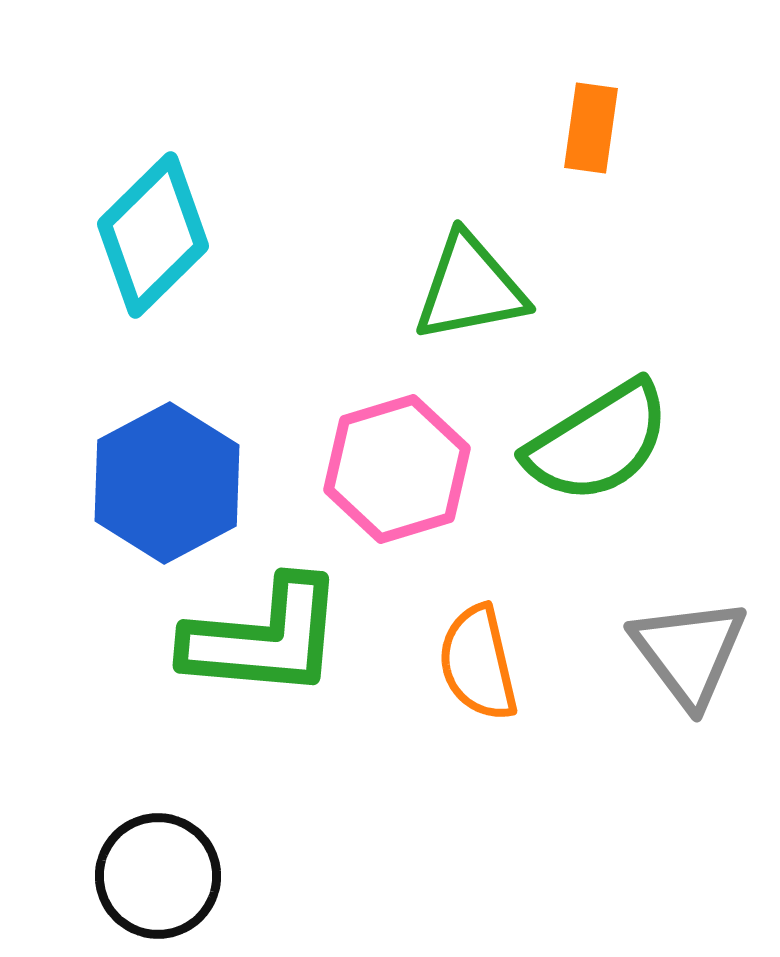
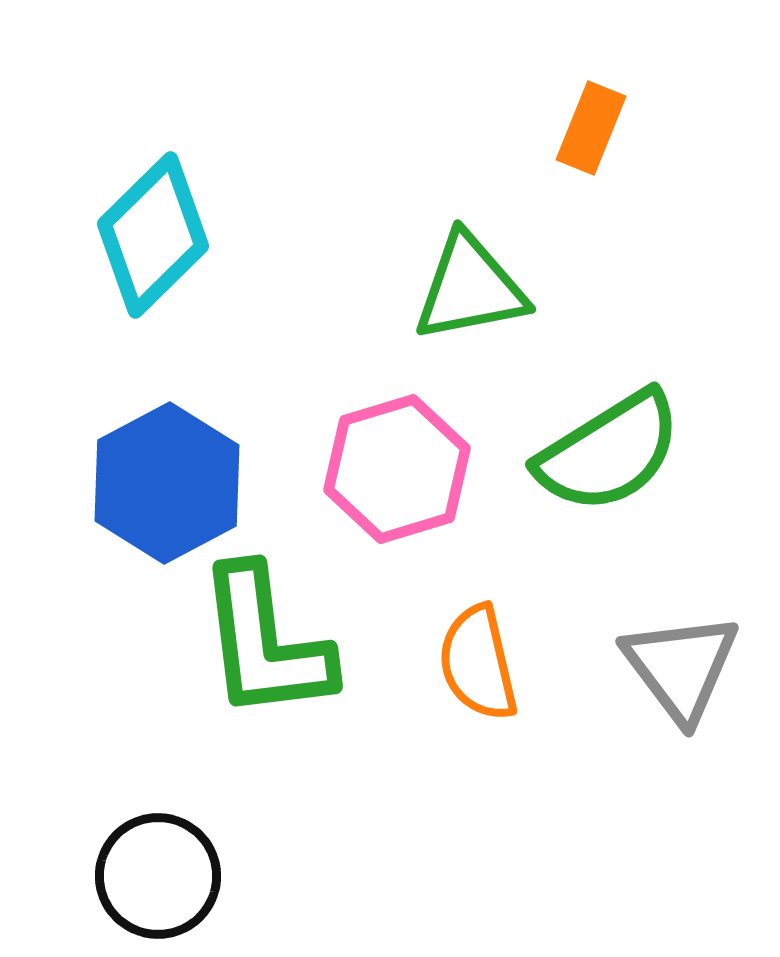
orange rectangle: rotated 14 degrees clockwise
green semicircle: moved 11 px right, 10 px down
green L-shape: moved 1 px right, 5 px down; rotated 78 degrees clockwise
gray triangle: moved 8 px left, 15 px down
